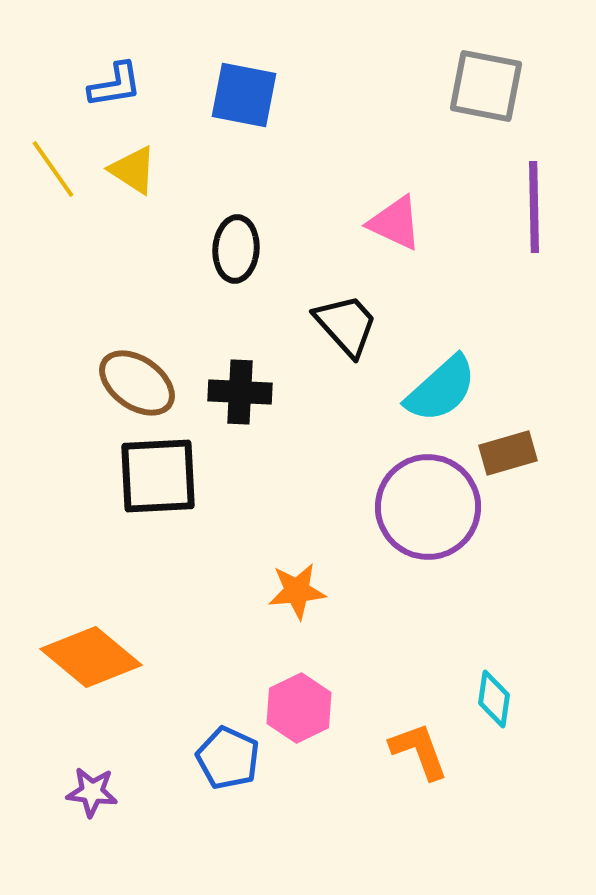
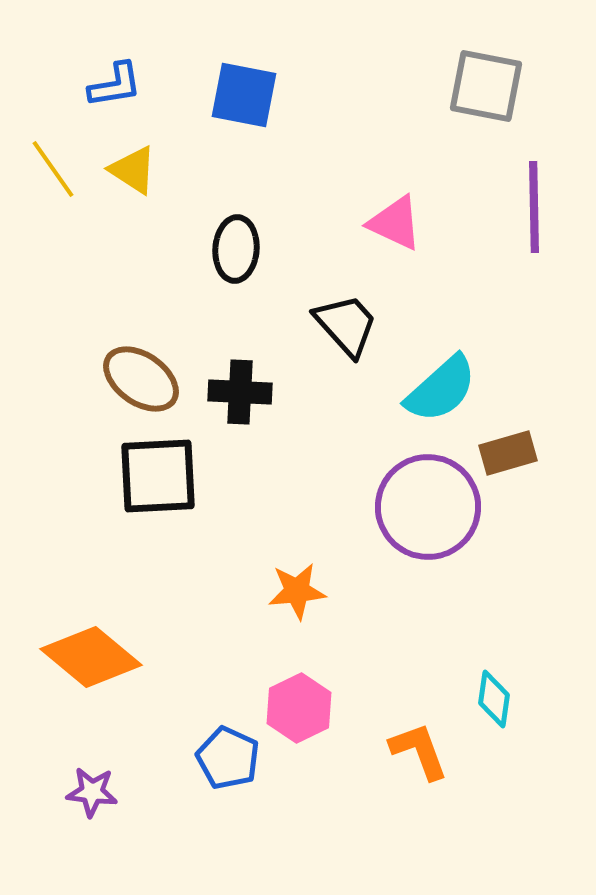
brown ellipse: moved 4 px right, 4 px up
